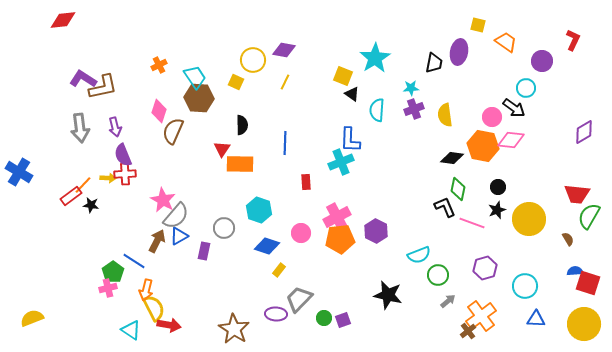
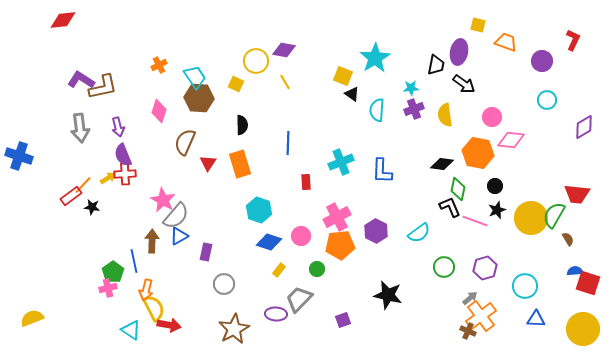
orange trapezoid at (506, 42): rotated 15 degrees counterclockwise
yellow circle at (253, 60): moved 3 px right, 1 px down
black trapezoid at (434, 63): moved 2 px right, 2 px down
purple L-shape at (83, 79): moved 2 px left, 1 px down
yellow square at (236, 82): moved 2 px down
yellow line at (285, 82): rotated 56 degrees counterclockwise
cyan circle at (526, 88): moved 21 px right, 12 px down
black arrow at (514, 108): moved 50 px left, 24 px up
purple arrow at (115, 127): moved 3 px right
brown semicircle at (173, 131): moved 12 px right, 11 px down
purple diamond at (584, 132): moved 5 px up
blue L-shape at (350, 140): moved 32 px right, 31 px down
blue line at (285, 143): moved 3 px right
orange hexagon at (483, 146): moved 5 px left, 7 px down
red triangle at (222, 149): moved 14 px left, 14 px down
black diamond at (452, 158): moved 10 px left, 6 px down
orange rectangle at (240, 164): rotated 72 degrees clockwise
blue cross at (19, 172): moved 16 px up; rotated 12 degrees counterclockwise
yellow arrow at (108, 178): rotated 35 degrees counterclockwise
black circle at (498, 187): moved 3 px left, 1 px up
black star at (91, 205): moved 1 px right, 2 px down
black L-shape at (445, 207): moved 5 px right
green semicircle at (589, 216): moved 35 px left, 1 px up
yellow circle at (529, 219): moved 2 px right, 1 px up
pink line at (472, 223): moved 3 px right, 2 px up
gray circle at (224, 228): moved 56 px down
pink circle at (301, 233): moved 3 px down
orange pentagon at (340, 239): moved 6 px down
brown arrow at (157, 241): moved 5 px left; rotated 25 degrees counterclockwise
blue diamond at (267, 246): moved 2 px right, 4 px up
purple rectangle at (204, 251): moved 2 px right, 1 px down
cyan semicircle at (419, 255): moved 22 px up; rotated 15 degrees counterclockwise
blue line at (134, 261): rotated 45 degrees clockwise
green circle at (438, 275): moved 6 px right, 8 px up
gray arrow at (448, 301): moved 22 px right, 3 px up
green circle at (324, 318): moved 7 px left, 49 px up
yellow circle at (584, 324): moved 1 px left, 5 px down
brown star at (234, 329): rotated 12 degrees clockwise
brown cross at (468, 331): rotated 28 degrees counterclockwise
